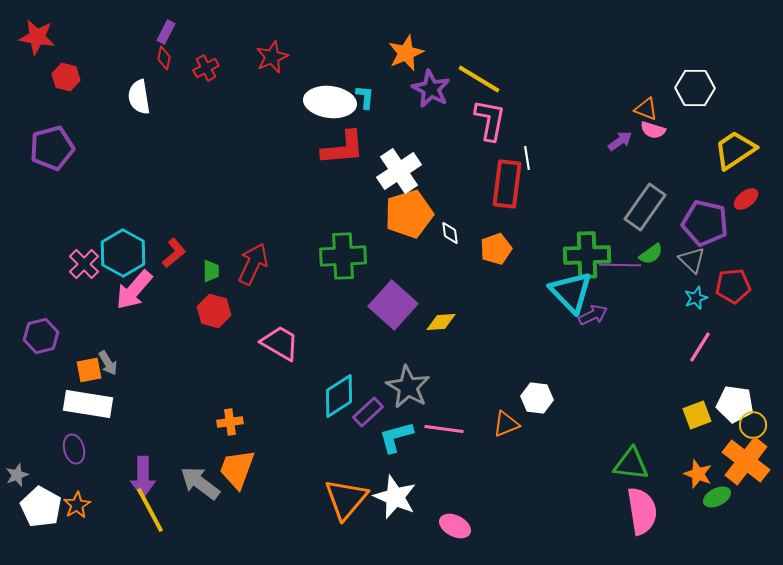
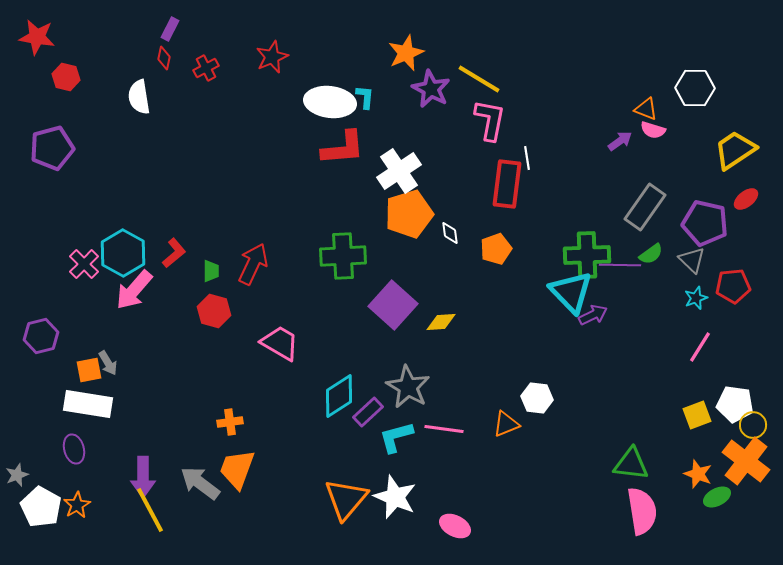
purple rectangle at (166, 32): moved 4 px right, 3 px up
